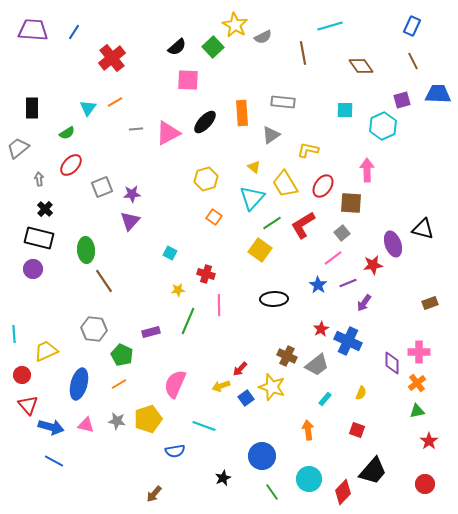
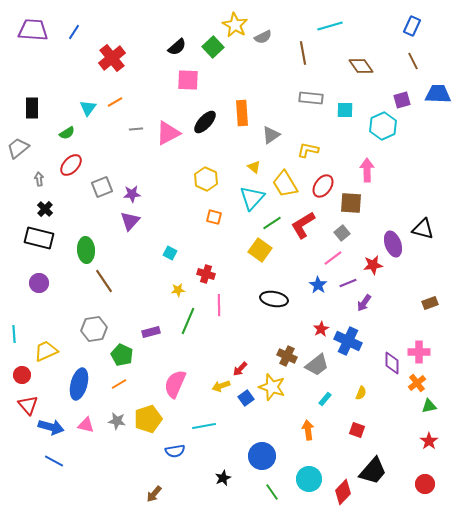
gray rectangle at (283, 102): moved 28 px right, 4 px up
yellow hexagon at (206, 179): rotated 20 degrees counterclockwise
orange square at (214, 217): rotated 21 degrees counterclockwise
purple circle at (33, 269): moved 6 px right, 14 px down
black ellipse at (274, 299): rotated 12 degrees clockwise
gray hexagon at (94, 329): rotated 15 degrees counterclockwise
green triangle at (417, 411): moved 12 px right, 5 px up
cyan line at (204, 426): rotated 30 degrees counterclockwise
